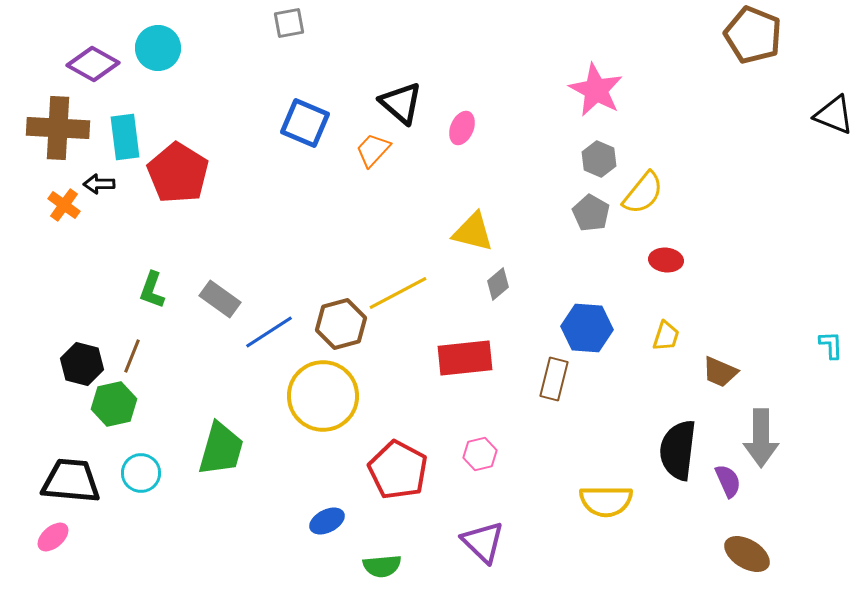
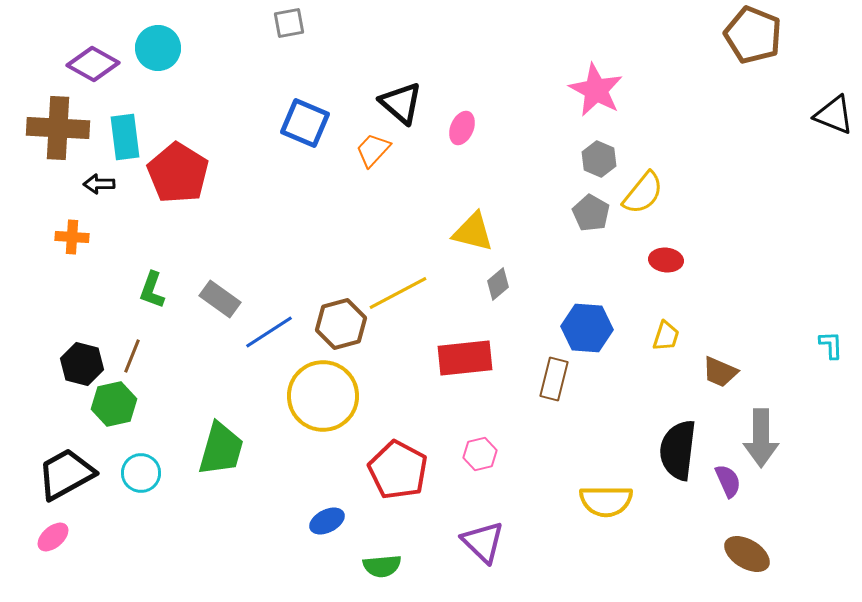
orange cross at (64, 205): moved 8 px right, 32 px down; rotated 32 degrees counterclockwise
black trapezoid at (71, 481): moved 5 px left, 7 px up; rotated 34 degrees counterclockwise
